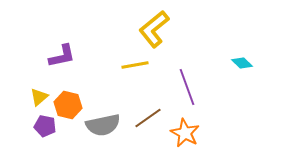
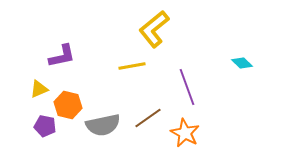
yellow line: moved 3 px left, 1 px down
yellow triangle: moved 8 px up; rotated 18 degrees clockwise
